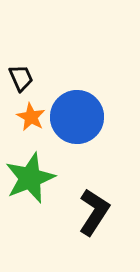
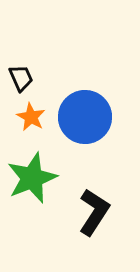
blue circle: moved 8 px right
green star: moved 2 px right
